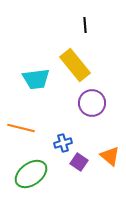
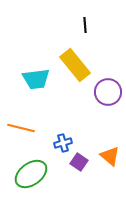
purple circle: moved 16 px right, 11 px up
